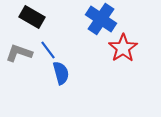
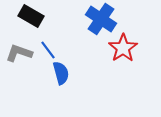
black rectangle: moved 1 px left, 1 px up
